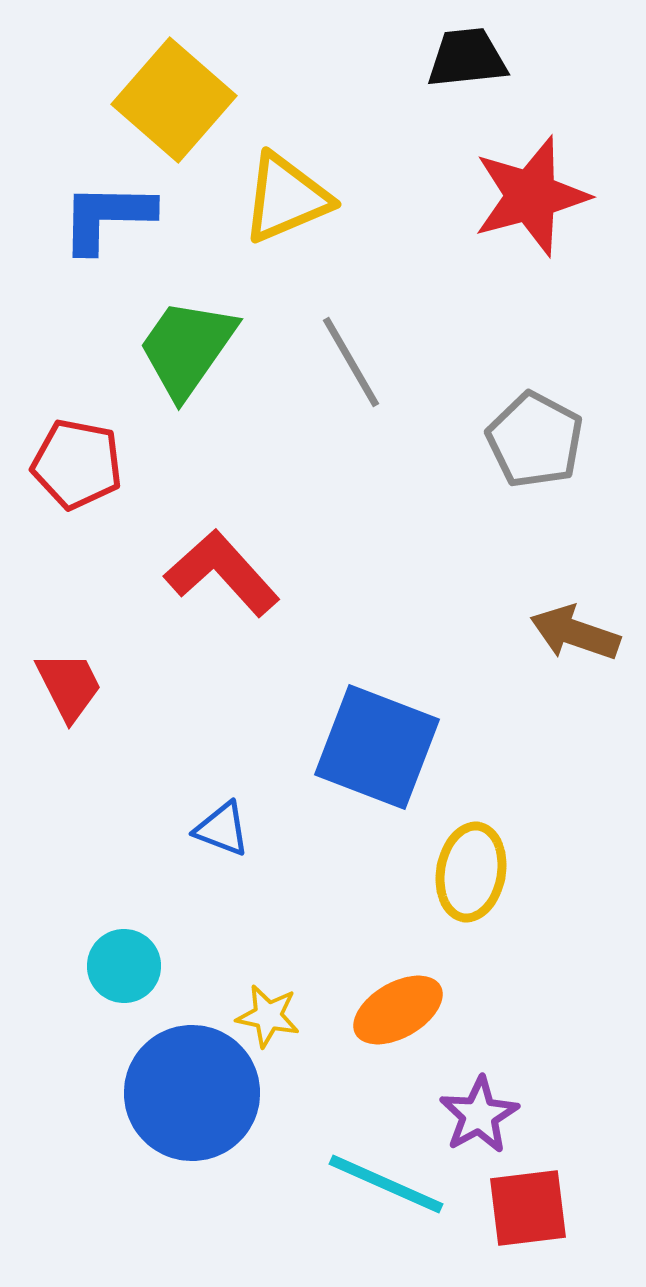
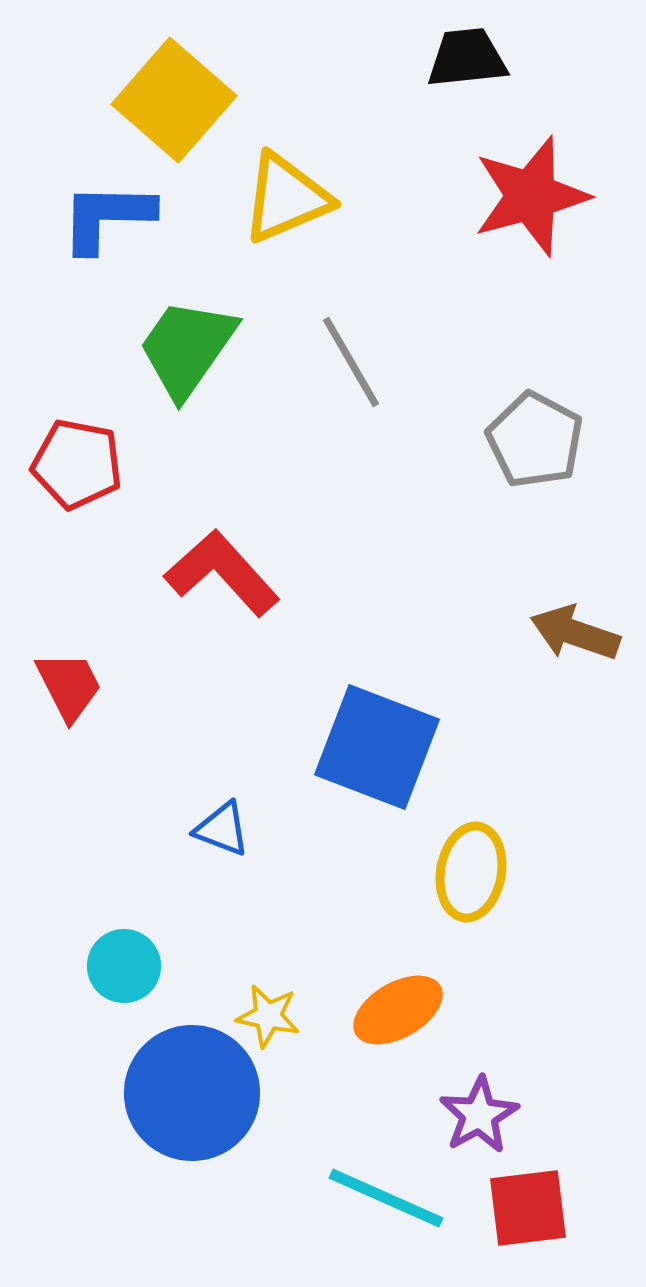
cyan line: moved 14 px down
